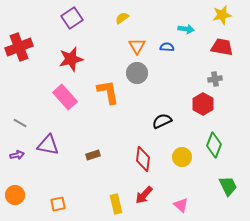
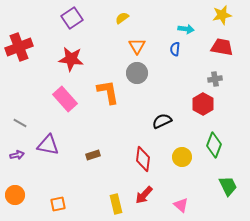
blue semicircle: moved 8 px right, 2 px down; rotated 88 degrees counterclockwise
red star: rotated 20 degrees clockwise
pink rectangle: moved 2 px down
